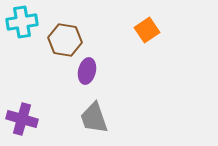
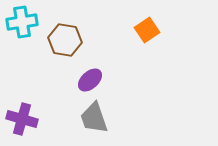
purple ellipse: moved 3 px right, 9 px down; rotated 35 degrees clockwise
